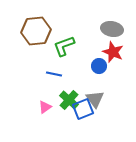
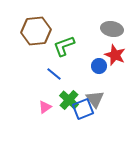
red star: moved 2 px right, 3 px down
blue line: rotated 28 degrees clockwise
